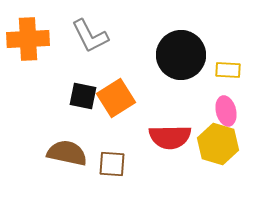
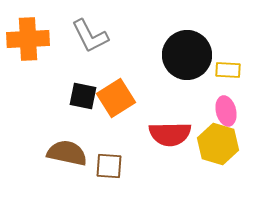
black circle: moved 6 px right
red semicircle: moved 3 px up
brown square: moved 3 px left, 2 px down
